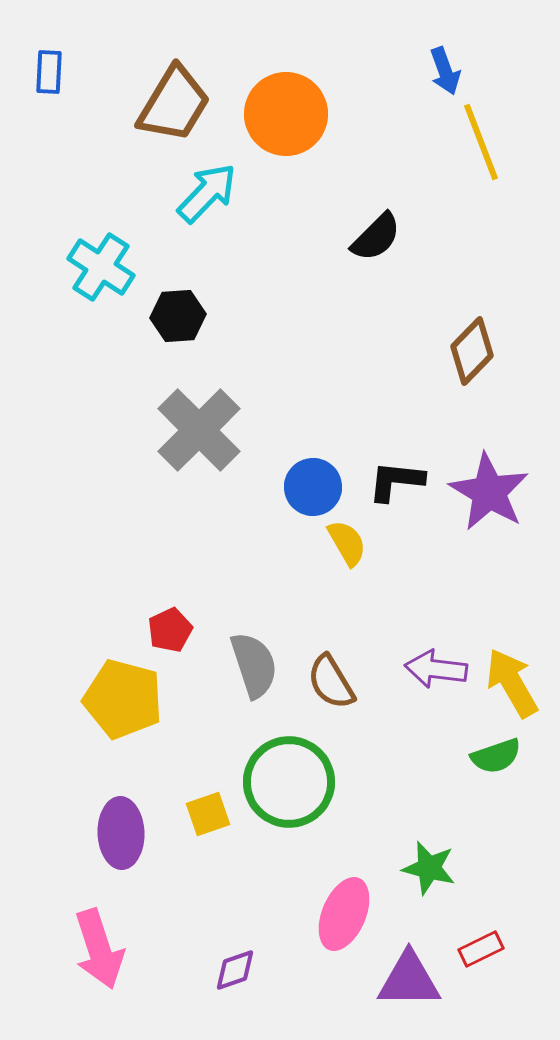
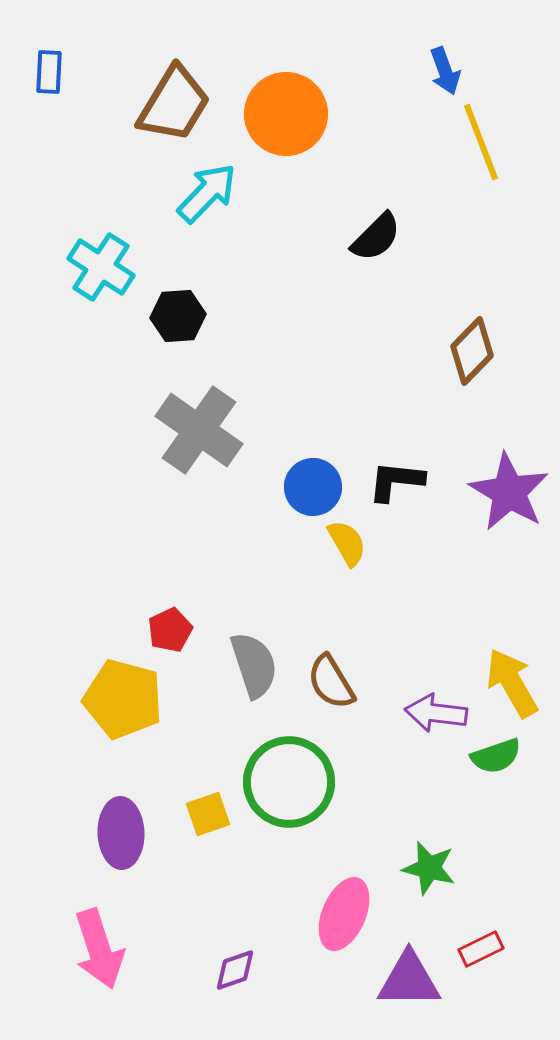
gray cross: rotated 10 degrees counterclockwise
purple star: moved 20 px right
purple arrow: moved 44 px down
